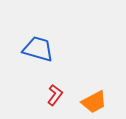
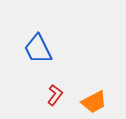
blue trapezoid: rotated 132 degrees counterclockwise
